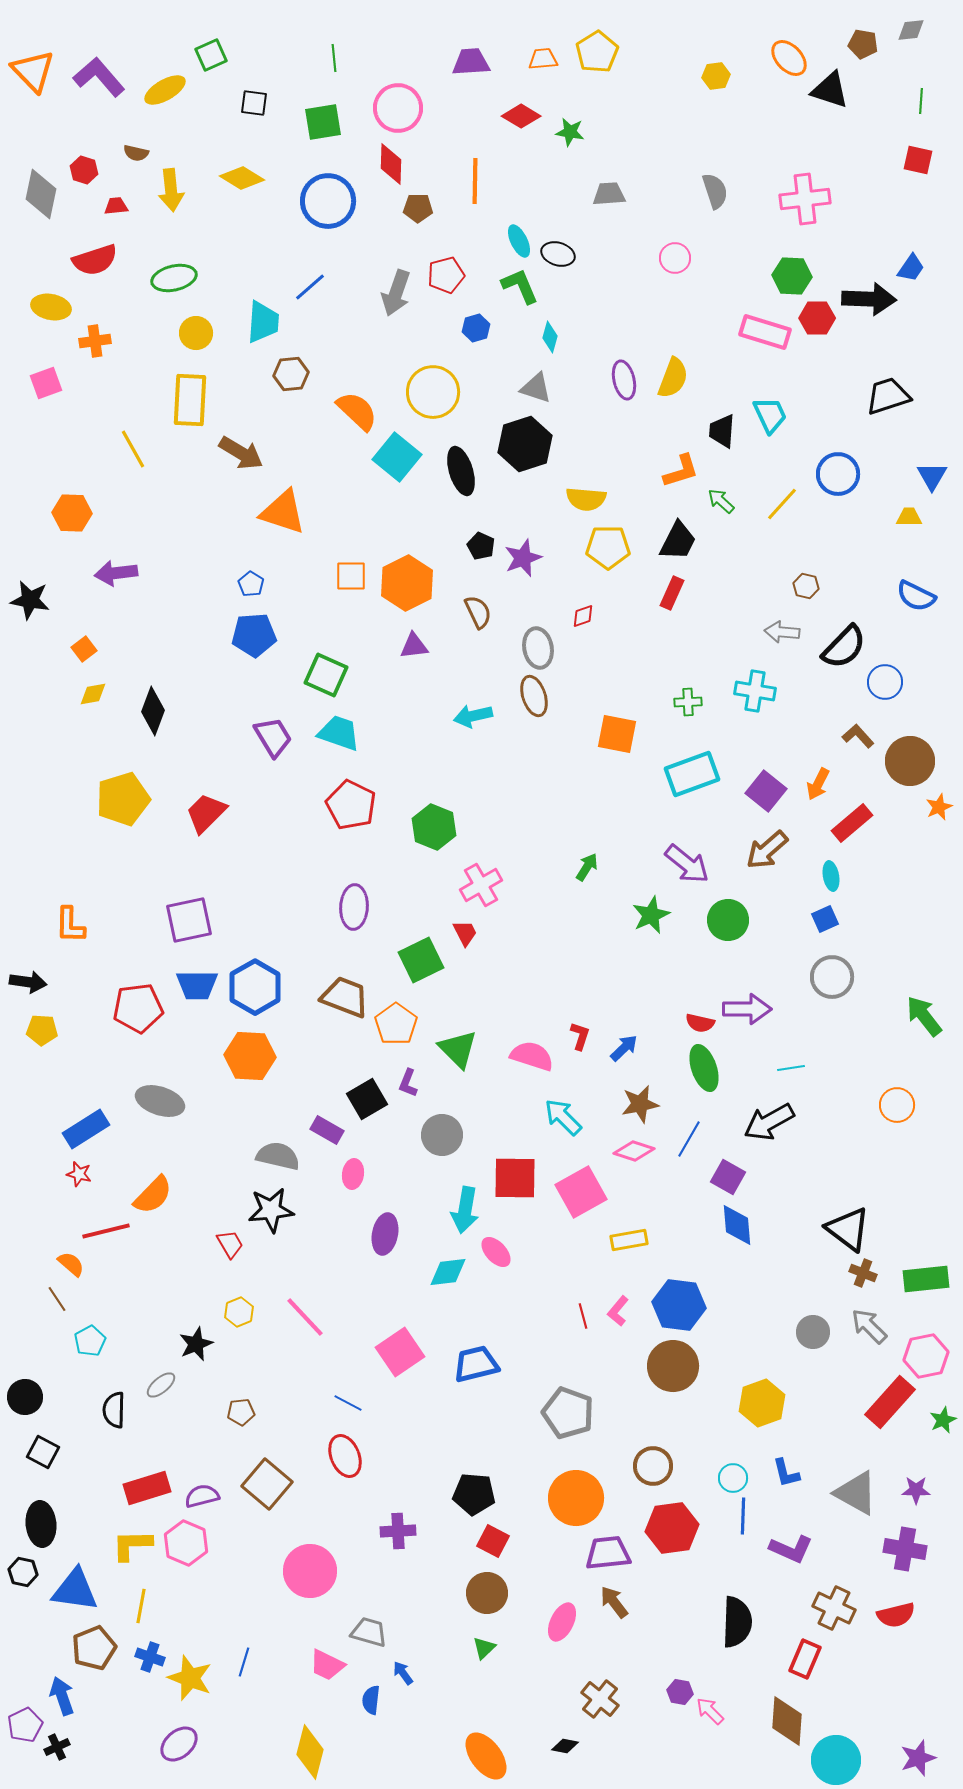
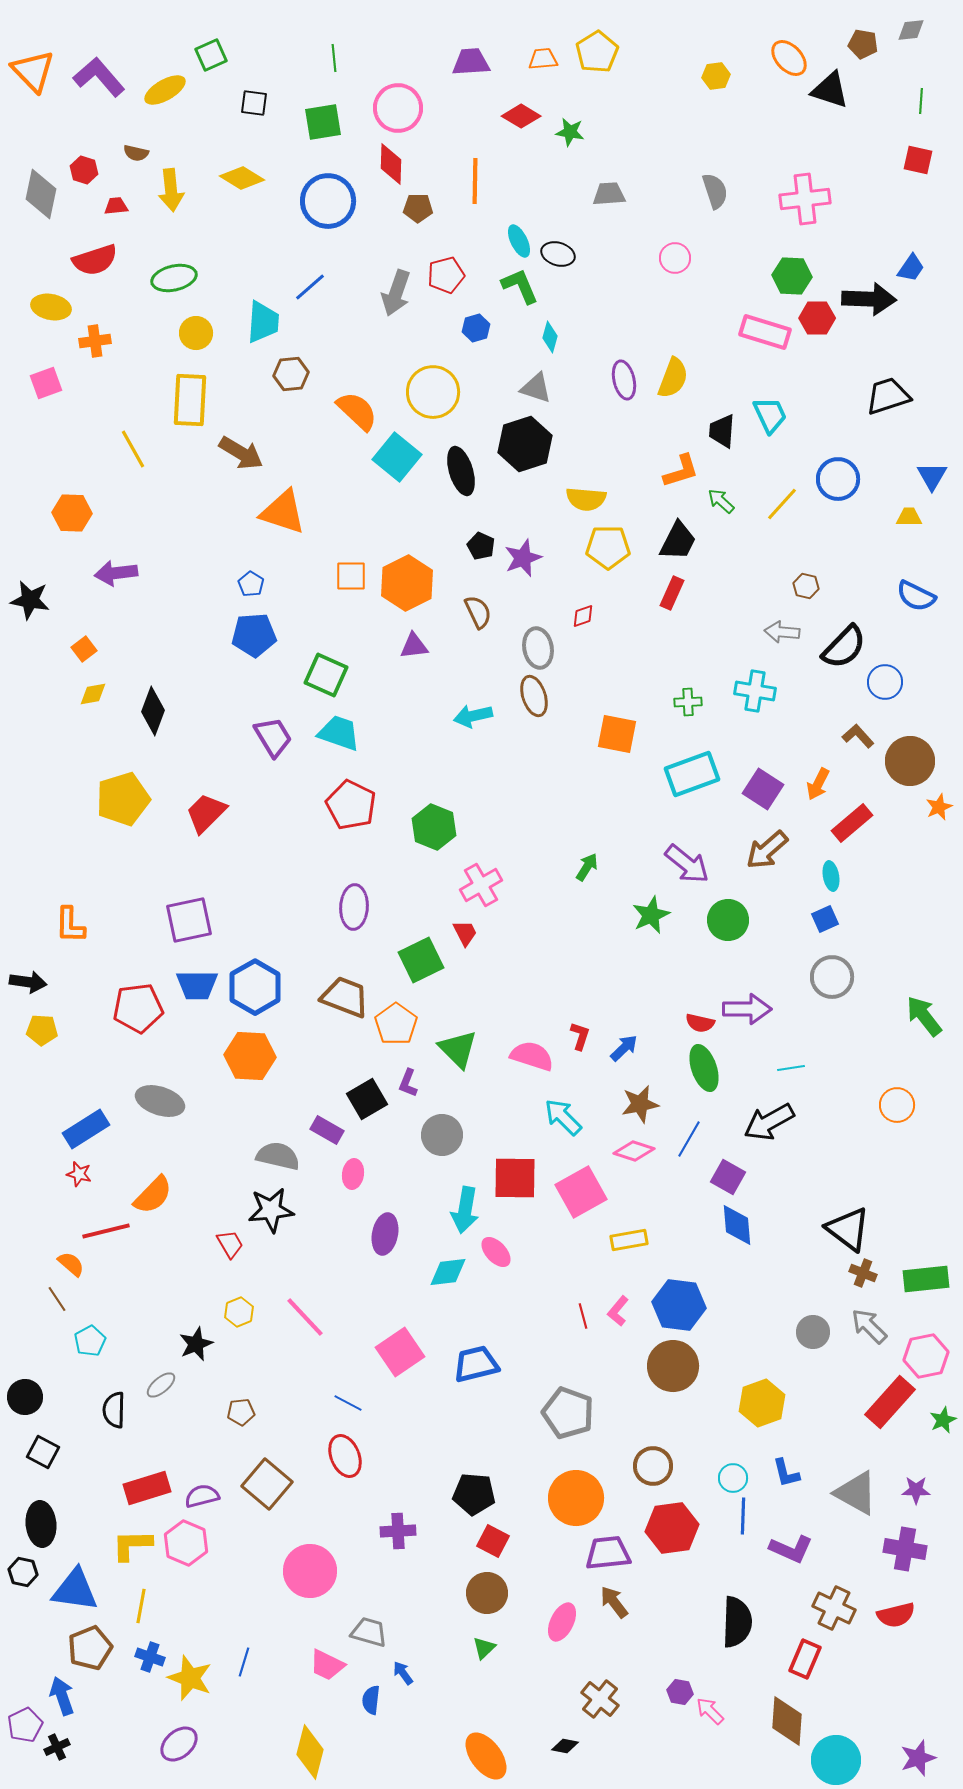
blue circle at (838, 474): moved 5 px down
purple square at (766, 791): moved 3 px left, 2 px up; rotated 6 degrees counterclockwise
brown pentagon at (94, 1648): moved 4 px left
